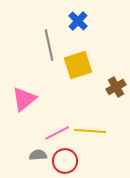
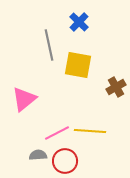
blue cross: moved 1 px right, 1 px down
yellow square: rotated 28 degrees clockwise
